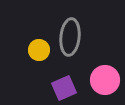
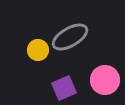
gray ellipse: rotated 54 degrees clockwise
yellow circle: moved 1 px left
